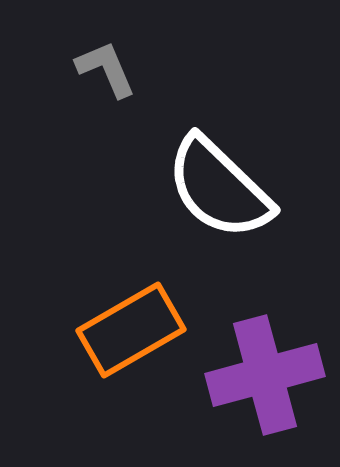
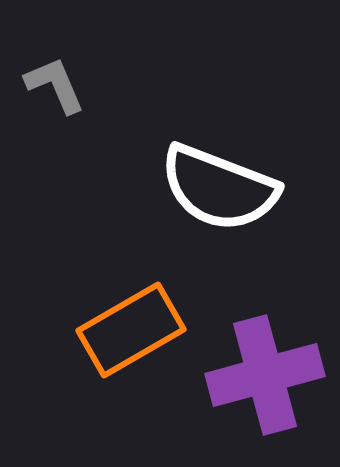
gray L-shape: moved 51 px left, 16 px down
white semicircle: rotated 23 degrees counterclockwise
